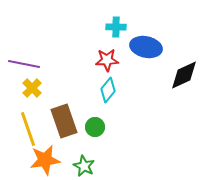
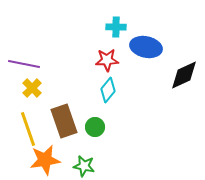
green star: rotated 15 degrees counterclockwise
